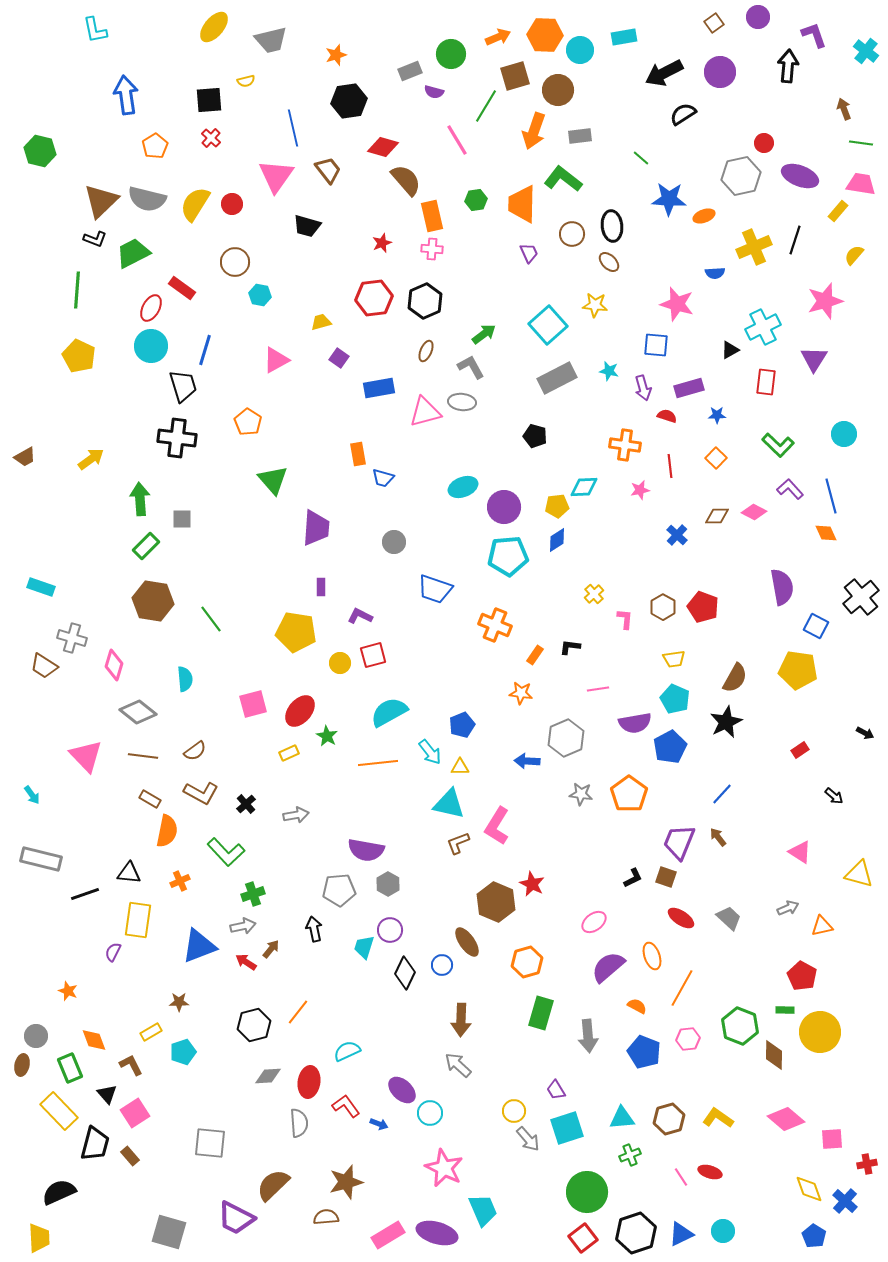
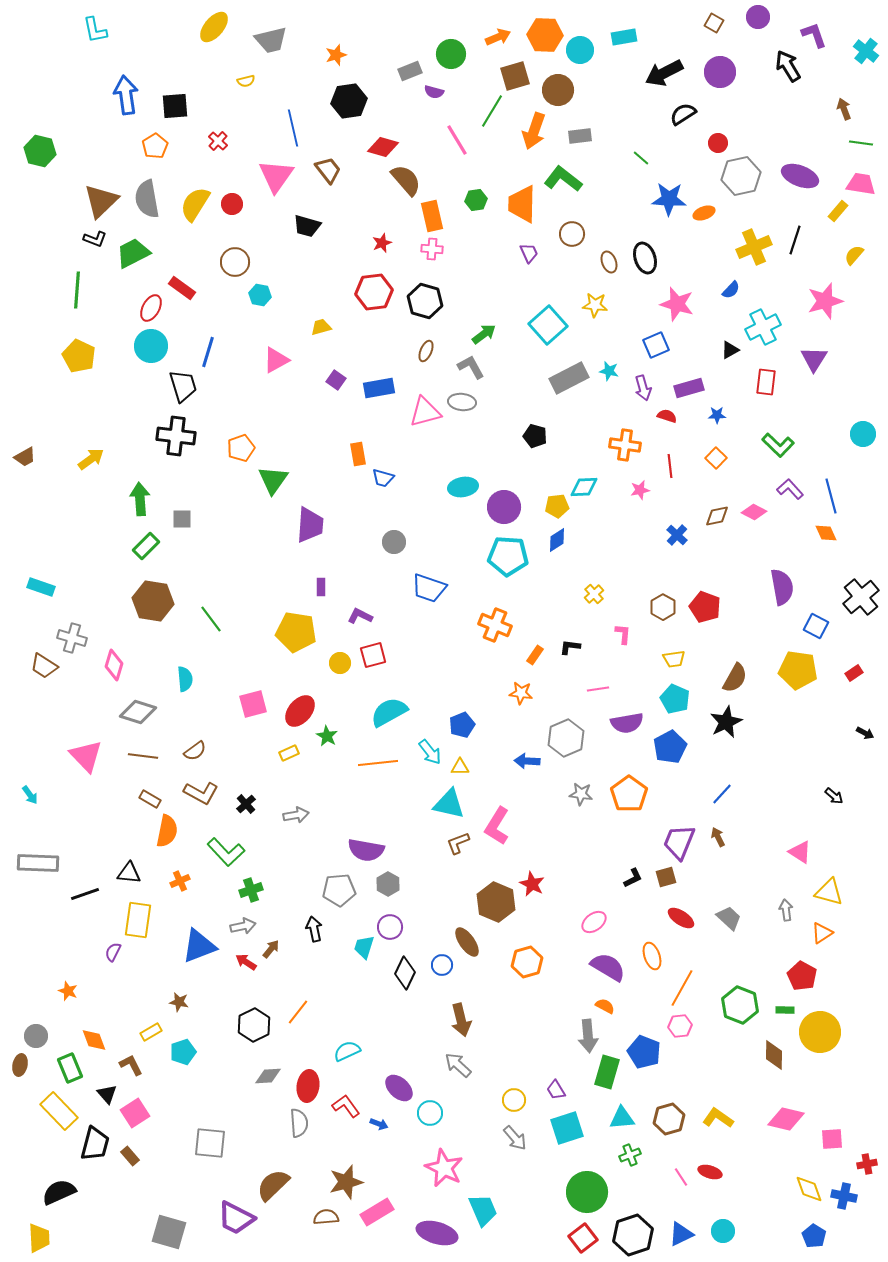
brown square at (714, 23): rotated 24 degrees counterclockwise
black arrow at (788, 66): rotated 36 degrees counterclockwise
black square at (209, 100): moved 34 px left, 6 px down
green line at (486, 106): moved 6 px right, 5 px down
red cross at (211, 138): moved 7 px right, 3 px down
red circle at (764, 143): moved 46 px left
gray semicircle at (147, 199): rotated 66 degrees clockwise
orange ellipse at (704, 216): moved 3 px up
black ellipse at (612, 226): moved 33 px right, 32 px down; rotated 12 degrees counterclockwise
brown ellipse at (609, 262): rotated 25 degrees clockwise
blue semicircle at (715, 273): moved 16 px right, 17 px down; rotated 42 degrees counterclockwise
red hexagon at (374, 298): moved 6 px up
black hexagon at (425, 301): rotated 20 degrees counterclockwise
yellow trapezoid at (321, 322): moved 5 px down
blue square at (656, 345): rotated 28 degrees counterclockwise
blue line at (205, 350): moved 3 px right, 2 px down
purple square at (339, 358): moved 3 px left, 22 px down
gray rectangle at (557, 378): moved 12 px right
orange pentagon at (248, 422): moved 7 px left, 26 px down; rotated 20 degrees clockwise
cyan circle at (844, 434): moved 19 px right
black cross at (177, 438): moved 1 px left, 2 px up
green triangle at (273, 480): rotated 16 degrees clockwise
cyan ellipse at (463, 487): rotated 12 degrees clockwise
brown diamond at (717, 516): rotated 10 degrees counterclockwise
purple trapezoid at (316, 528): moved 6 px left, 3 px up
cyan pentagon at (508, 556): rotated 9 degrees clockwise
blue trapezoid at (435, 589): moved 6 px left, 1 px up
red pentagon at (703, 607): moved 2 px right
pink L-shape at (625, 619): moved 2 px left, 15 px down
gray diamond at (138, 712): rotated 21 degrees counterclockwise
purple semicircle at (635, 723): moved 8 px left
red rectangle at (800, 750): moved 54 px right, 77 px up
cyan arrow at (32, 795): moved 2 px left
brown arrow at (718, 837): rotated 12 degrees clockwise
gray rectangle at (41, 859): moved 3 px left, 4 px down; rotated 12 degrees counterclockwise
yellow triangle at (859, 874): moved 30 px left, 18 px down
brown square at (666, 877): rotated 35 degrees counterclockwise
green cross at (253, 894): moved 2 px left, 4 px up
gray arrow at (788, 908): moved 2 px left, 2 px down; rotated 75 degrees counterclockwise
orange triangle at (822, 926): moved 7 px down; rotated 20 degrees counterclockwise
purple circle at (390, 930): moved 3 px up
purple semicircle at (608, 967): rotated 72 degrees clockwise
brown star at (179, 1002): rotated 12 degrees clockwise
orange semicircle at (637, 1006): moved 32 px left
green rectangle at (541, 1013): moved 66 px right, 59 px down
brown arrow at (461, 1020): rotated 16 degrees counterclockwise
black hexagon at (254, 1025): rotated 12 degrees counterclockwise
green hexagon at (740, 1026): moved 21 px up
pink hexagon at (688, 1039): moved 8 px left, 13 px up
brown ellipse at (22, 1065): moved 2 px left
red ellipse at (309, 1082): moved 1 px left, 4 px down
purple ellipse at (402, 1090): moved 3 px left, 2 px up
yellow circle at (514, 1111): moved 11 px up
pink diamond at (786, 1119): rotated 27 degrees counterclockwise
gray arrow at (528, 1139): moved 13 px left, 1 px up
blue cross at (845, 1201): moved 1 px left, 5 px up; rotated 30 degrees counterclockwise
black hexagon at (636, 1233): moved 3 px left, 2 px down
pink rectangle at (388, 1235): moved 11 px left, 23 px up
